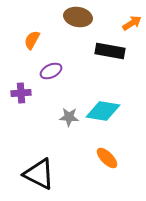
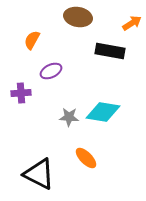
cyan diamond: moved 1 px down
orange ellipse: moved 21 px left
